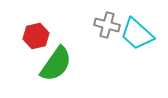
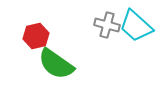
cyan trapezoid: moved 1 px left, 8 px up
green semicircle: rotated 90 degrees clockwise
